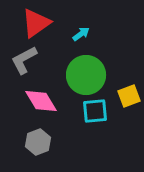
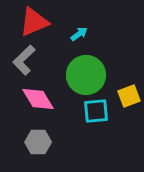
red triangle: moved 2 px left, 1 px up; rotated 12 degrees clockwise
cyan arrow: moved 2 px left
gray L-shape: rotated 16 degrees counterclockwise
pink diamond: moved 3 px left, 2 px up
cyan square: moved 1 px right
gray hexagon: rotated 20 degrees clockwise
